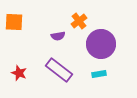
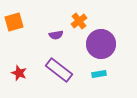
orange square: rotated 18 degrees counterclockwise
purple semicircle: moved 2 px left, 1 px up
